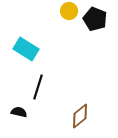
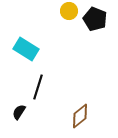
black semicircle: rotated 70 degrees counterclockwise
